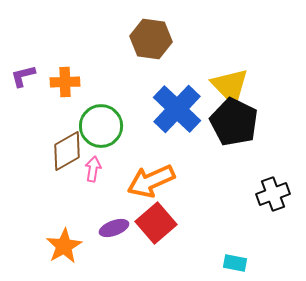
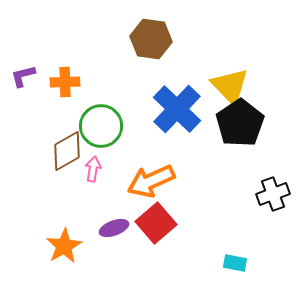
black pentagon: moved 6 px right, 1 px down; rotated 12 degrees clockwise
